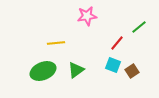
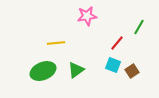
green line: rotated 21 degrees counterclockwise
